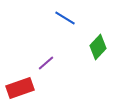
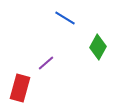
green diamond: rotated 15 degrees counterclockwise
red rectangle: rotated 56 degrees counterclockwise
